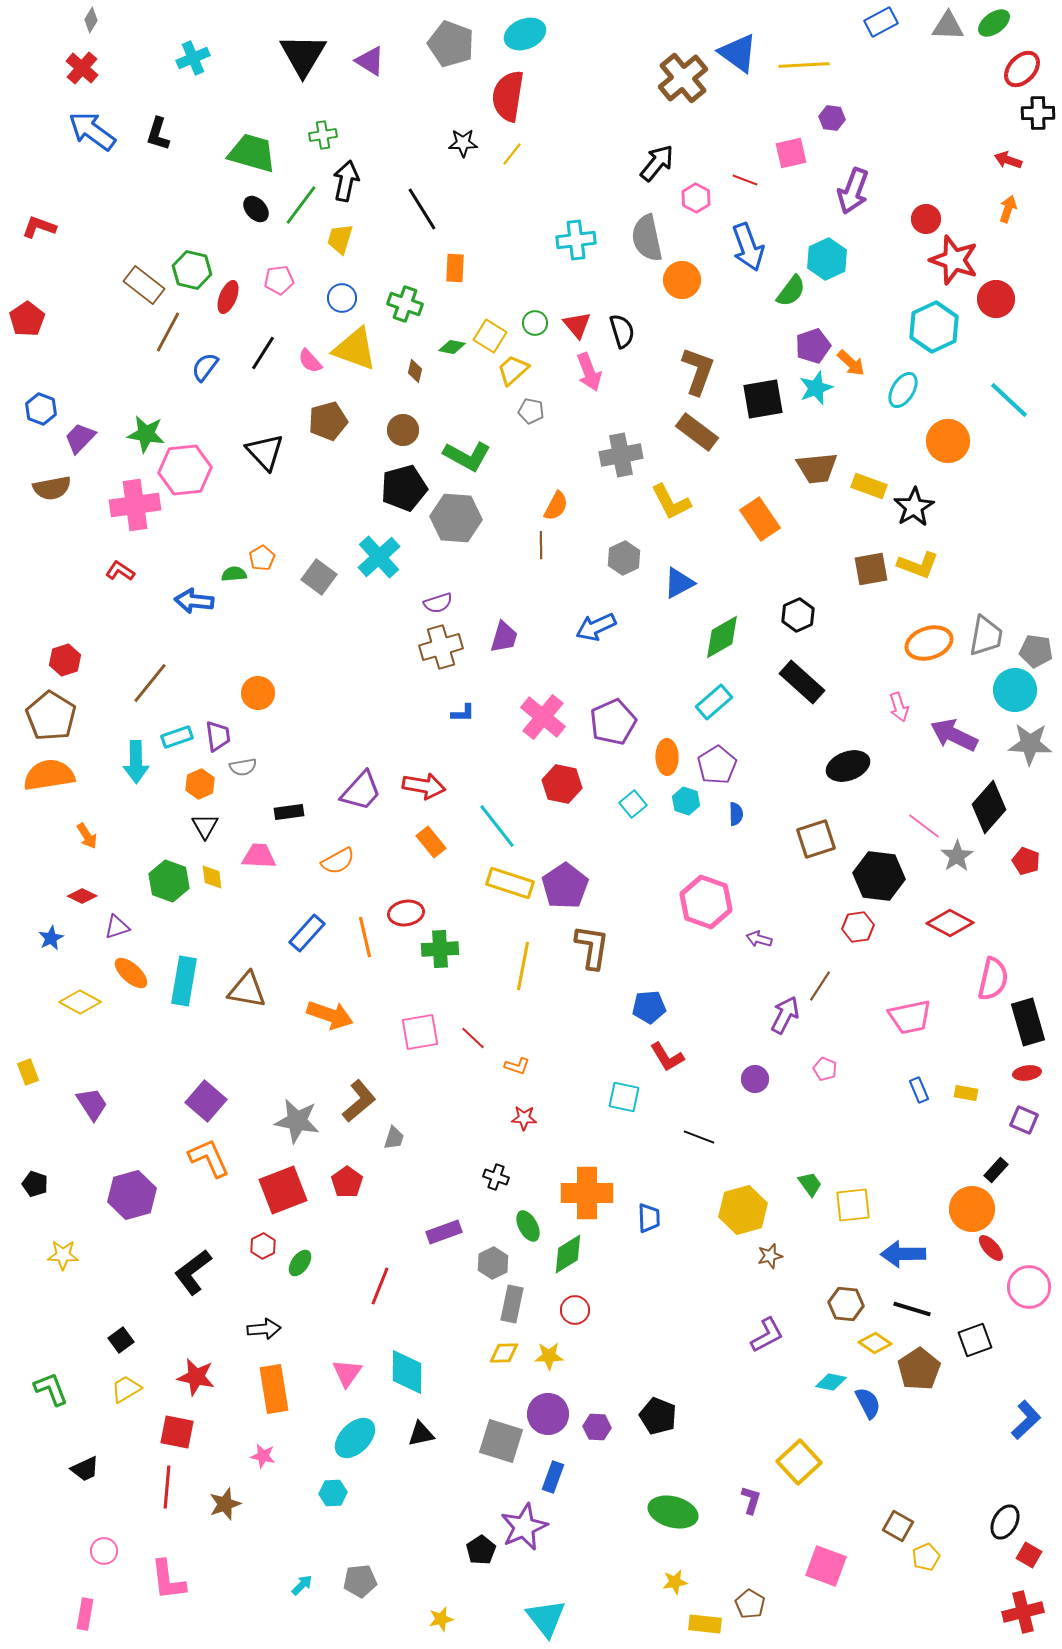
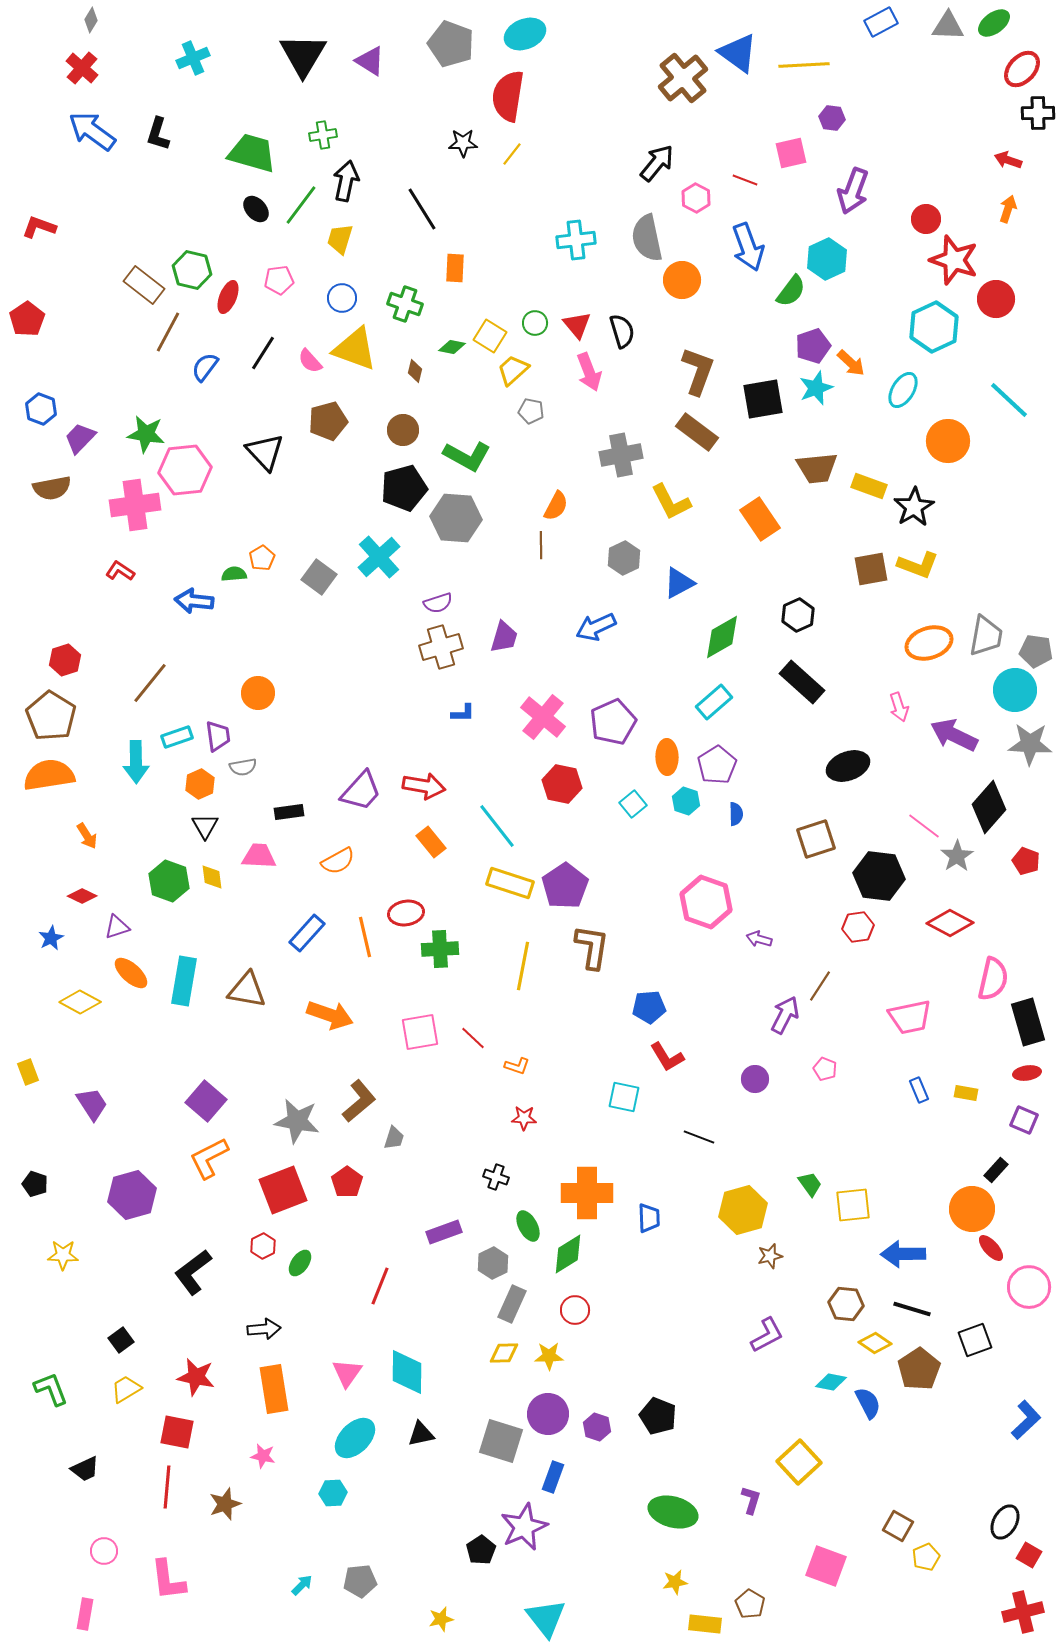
orange L-shape at (209, 1158): rotated 93 degrees counterclockwise
gray rectangle at (512, 1304): rotated 12 degrees clockwise
purple hexagon at (597, 1427): rotated 16 degrees clockwise
